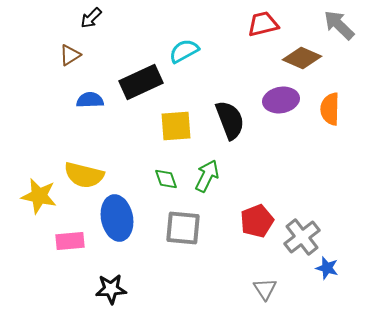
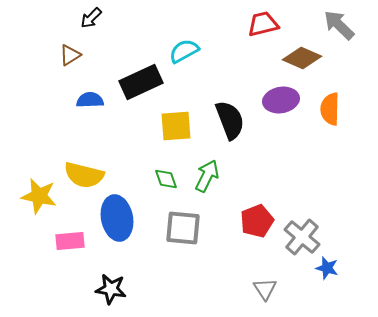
gray cross: rotated 12 degrees counterclockwise
black star: rotated 12 degrees clockwise
